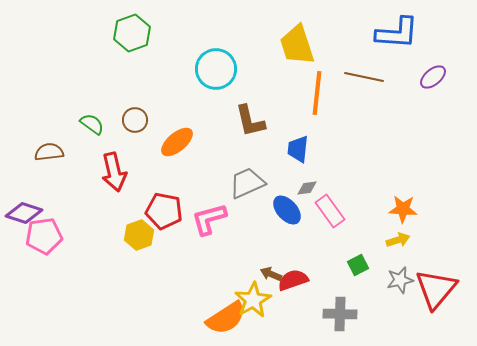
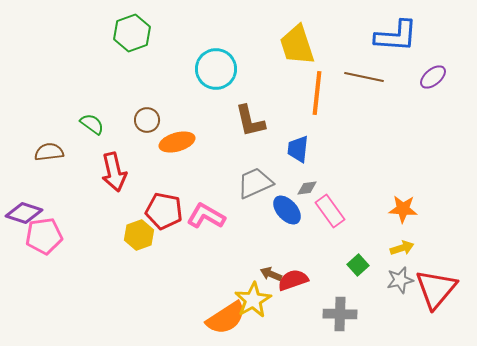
blue L-shape: moved 1 px left, 3 px down
brown circle: moved 12 px right
orange ellipse: rotated 24 degrees clockwise
gray trapezoid: moved 8 px right
pink L-shape: moved 3 px left, 3 px up; rotated 45 degrees clockwise
yellow arrow: moved 4 px right, 8 px down
green square: rotated 15 degrees counterclockwise
